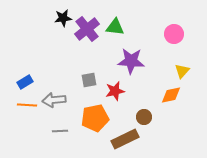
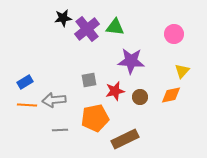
brown circle: moved 4 px left, 20 px up
gray line: moved 1 px up
